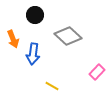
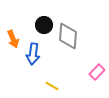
black circle: moved 9 px right, 10 px down
gray diamond: rotated 52 degrees clockwise
